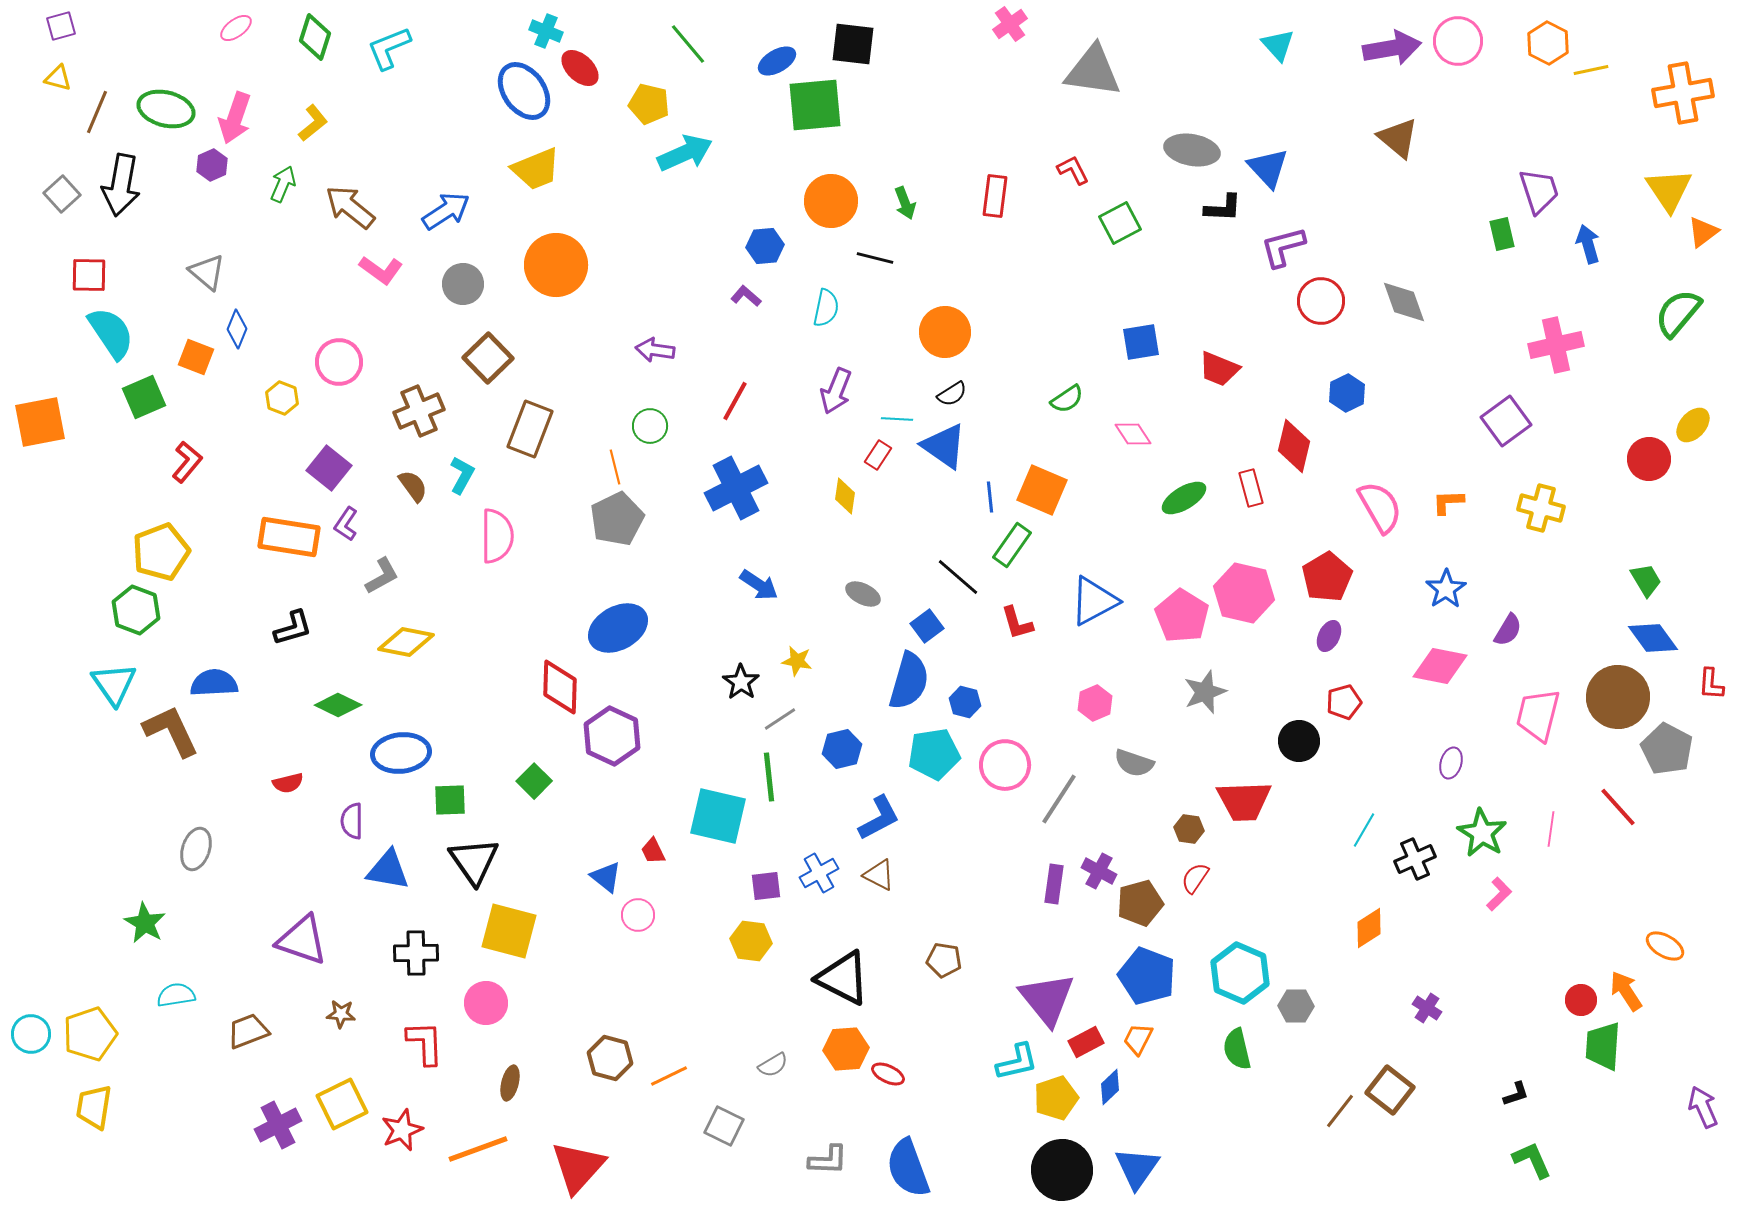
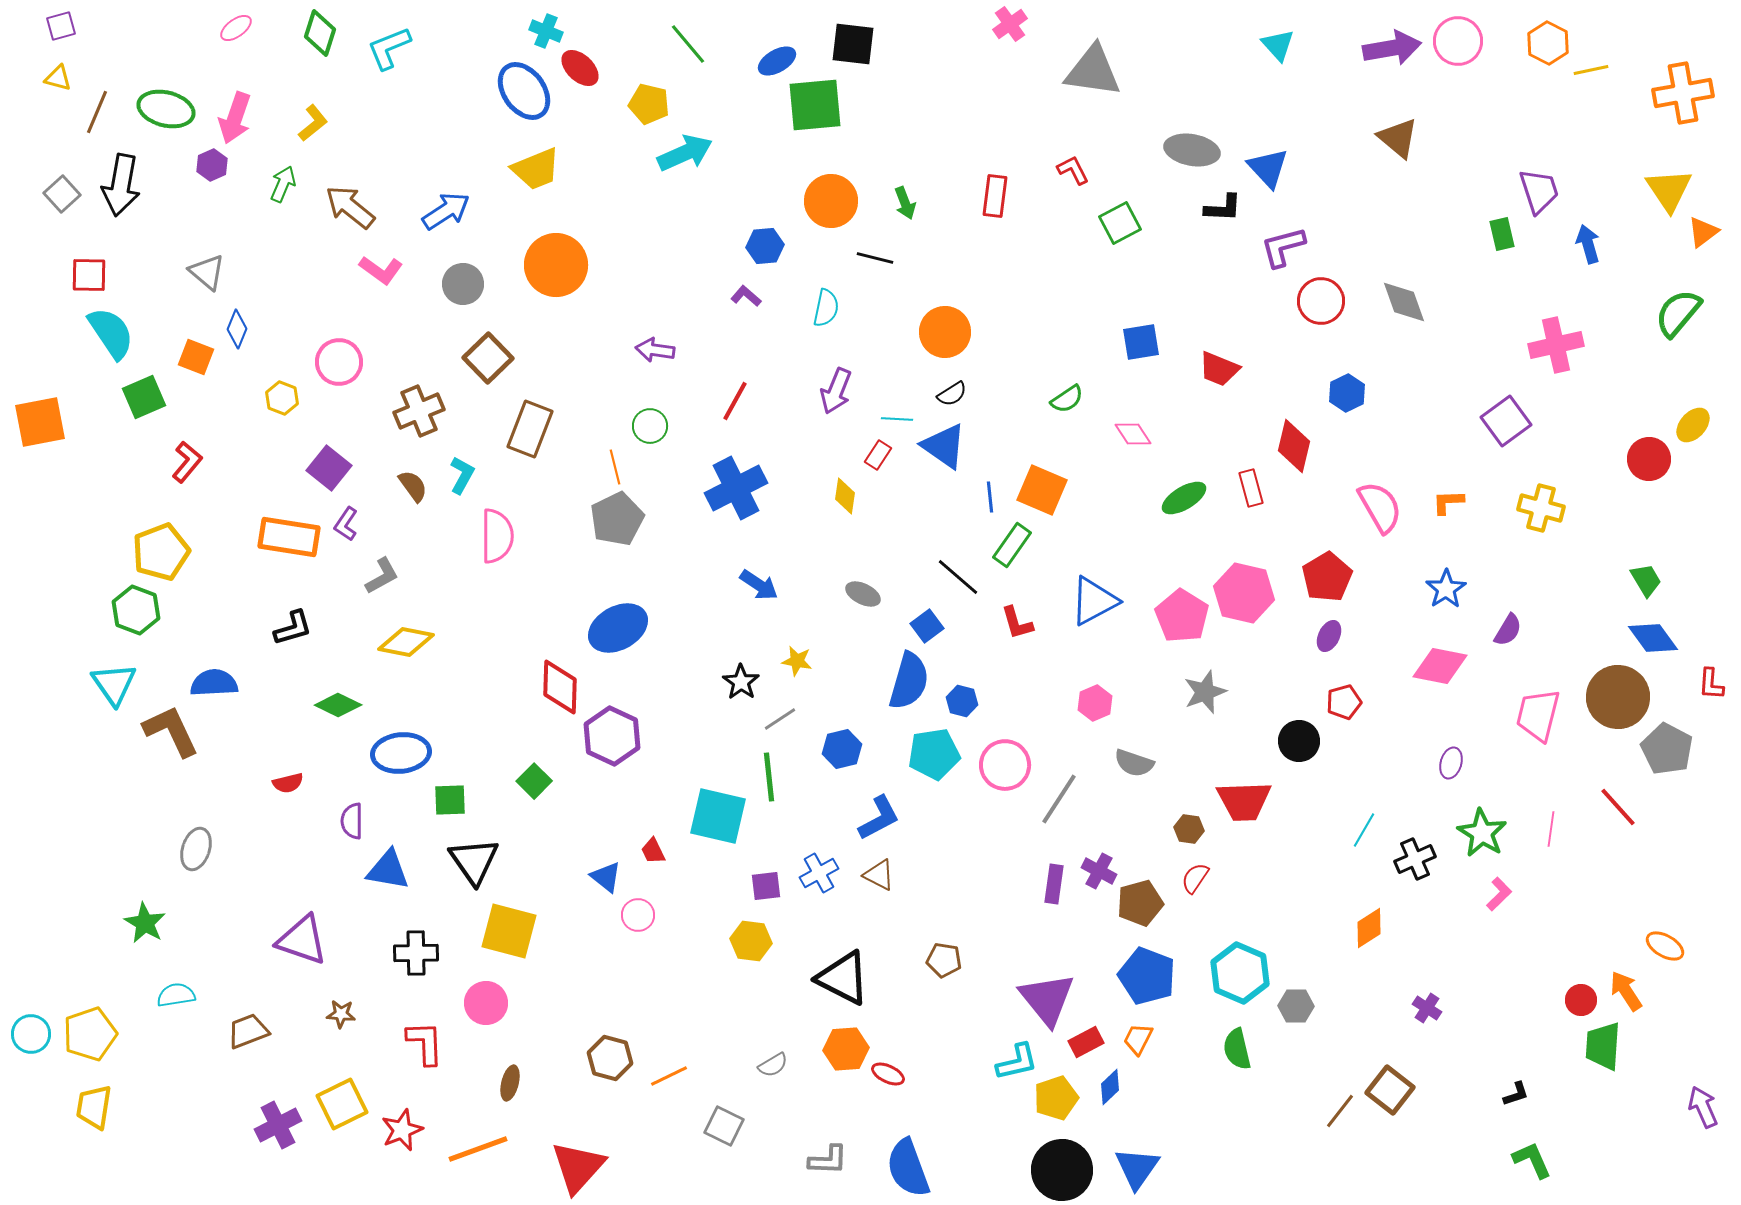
green diamond at (315, 37): moved 5 px right, 4 px up
blue hexagon at (965, 702): moved 3 px left, 1 px up
